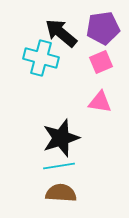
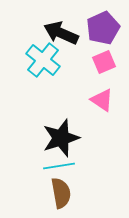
purple pentagon: rotated 16 degrees counterclockwise
black arrow: rotated 16 degrees counterclockwise
cyan cross: moved 2 px right, 2 px down; rotated 24 degrees clockwise
pink square: moved 3 px right
pink triangle: moved 2 px right, 2 px up; rotated 25 degrees clockwise
brown semicircle: rotated 76 degrees clockwise
